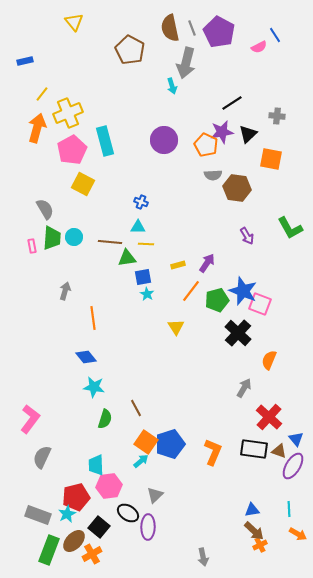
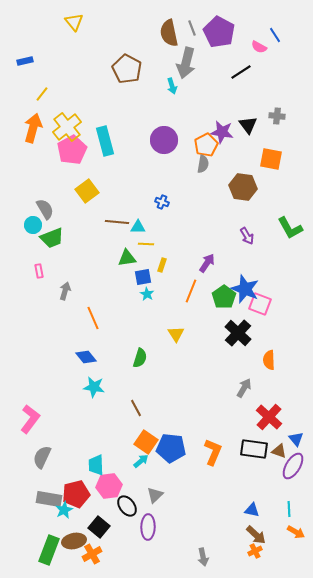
brown semicircle at (170, 28): moved 1 px left, 5 px down
pink semicircle at (259, 47): rotated 56 degrees clockwise
brown pentagon at (130, 50): moved 3 px left, 19 px down
black line at (232, 103): moved 9 px right, 31 px up
yellow cross at (68, 113): moved 1 px left, 14 px down; rotated 16 degrees counterclockwise
orange arrow at (37, 128): moved 4 px left
purple star at (222, 132): rotated 20 degrees clockwise
black triangle at (248, 134): moved 9 px up; rotated 24 degrees counterclockwise
orange pentagon at (206, 145): rotated 20 degrees clockwise
gray semicircle at (213, 175): moved 10 px left, 11 px up; rotated 78 degrees counterclockwise
yellow square at (83, 184): moved 4 px right, 7 px down; rotated 25 degrees clockwise
brown hexagon at (237, 188): moved 6 px right, 1 px up
blue cross at (141, 202): moved 21 px right
cyan circle at (74, 237): moved 41 px left, 12 px up
green trapezoid at (52, 238): rotated 65 degrees clockwise
brown line at (110, 242): moved 7 px right, 20 px up
pink rectangle at (32, 246): moved 7 px right, 25 px down
yellow rectangle at (178, 265): moved 16 px left; rotated 56 degrees counterclockwise
orange line at (191, 291): rotated 15 degrees counterclockwise
blue star at (243, 291): moved 2 px right, 2 px up
green pentagon at (217, 300): moved 7 px right, 3 px up; rotated 20 degrees counterclockwise
orange line at (93, 318): rotated 15 degrees counterclockwise
yellow triangle at (176, 327): moved 7 px down
orange semicircle at (269, 360): rotated 24 degrees counterclockwise
green semicircle at (105, 419): moved 35 px right, 61 px up
blue pentagon at (170, 444): moved 1 px right, 4 px down; rotated 24 degrees clockwise
red pentagon at (76, 497): moved 3 px up
blue triangle at (252, 510): rotated 21 degrees clockwise
black ellipse at (128, 513): moved 1 px left, 7 px up; rotated 20 degrees clockwise
cyan star at (67, 514): moved 3 px left, 4 px up
gray rectangle at (38, 515): moved 11 px right, 16 px up; rotated 10 degrees counterclockwise
brown arrow at (254, 531): moved 2 px right, 4 px down
orange arrow at (298, 534): moved 2 px left, 2 px up
brown ellipse at (74, 541): rotated 35 degrees clockwise
orange cross at (260, 545): moved 5 px left, 6 px down
